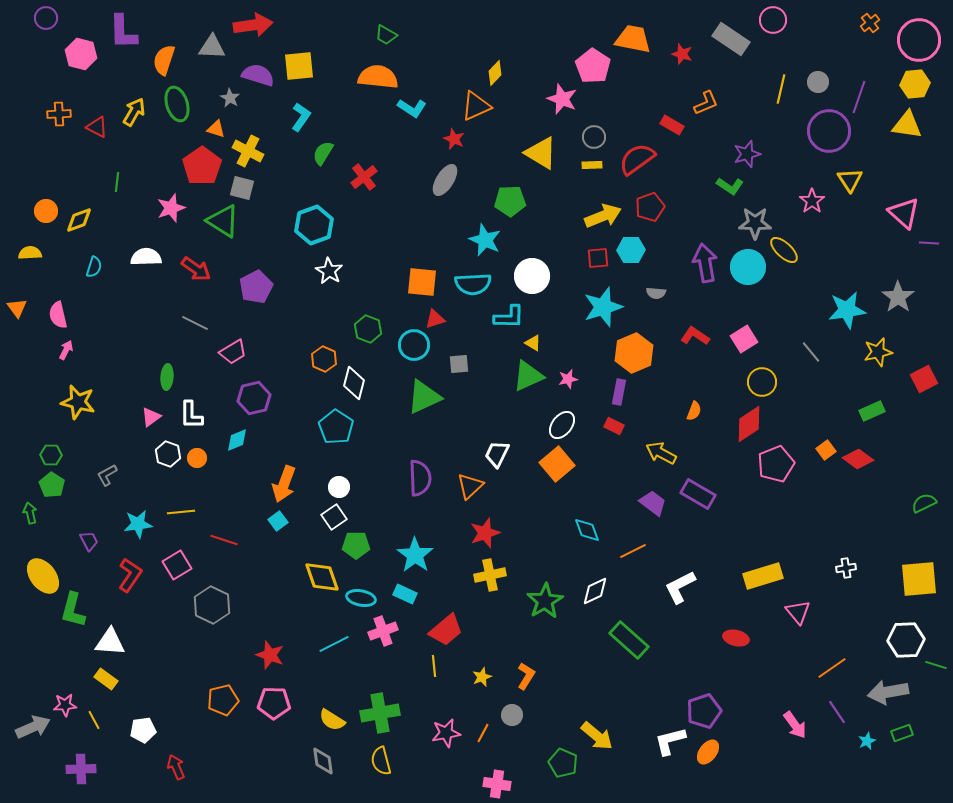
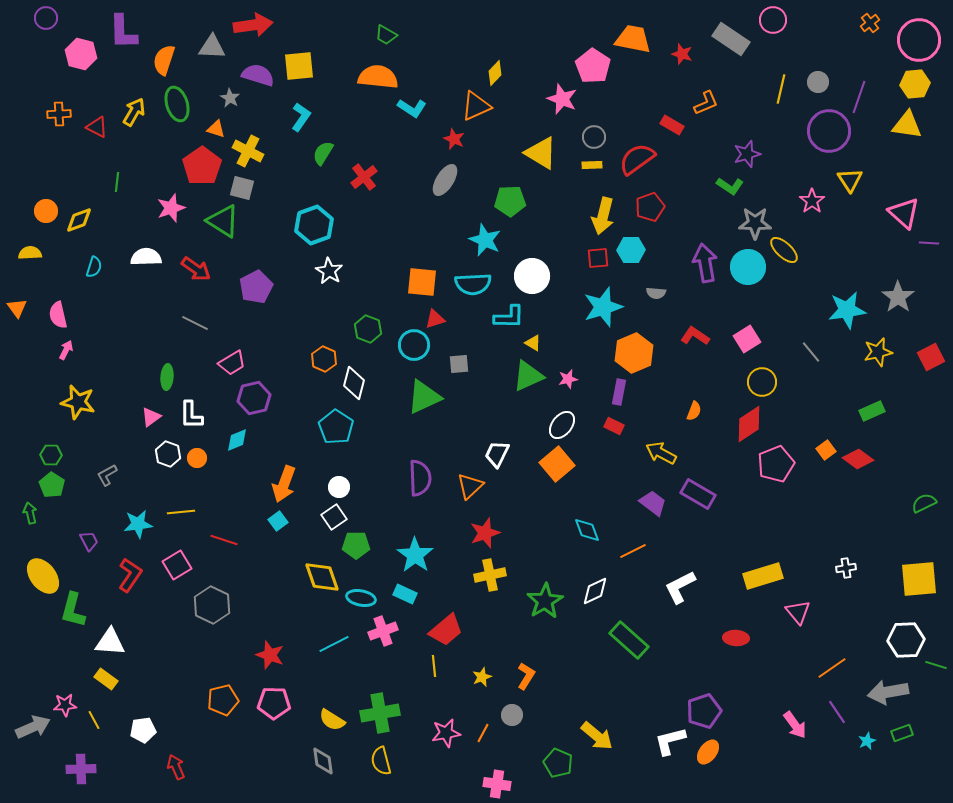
yellow arrow at (603, 216): rotated 126 degrees clockwise
pink square at (744, 339): moved 3 px right
pink trapezoid at (233, 352): moved 1 px left, 11 px down
red square at (924, 379): moved 7 px right, 22 px up
red ellipse at (736, 638): rotated 10 degrees counterclockwise
green pentagon at (563, 763): moved 5 px left
